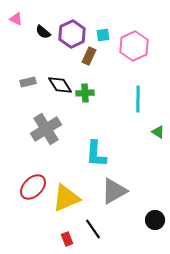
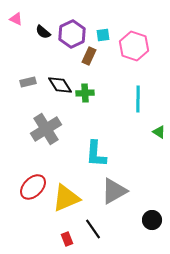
pink hexagon: rotated 16 degrees counterclockwise
green triangle: moved 1 px right
black circle: moved 3 px left
